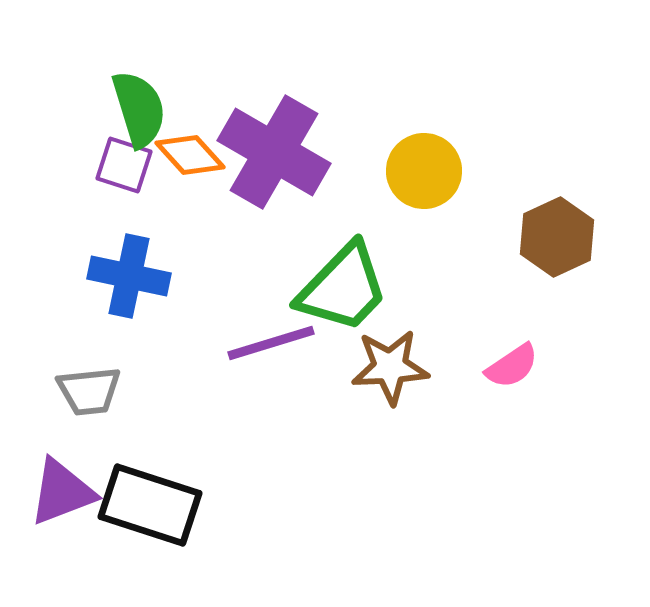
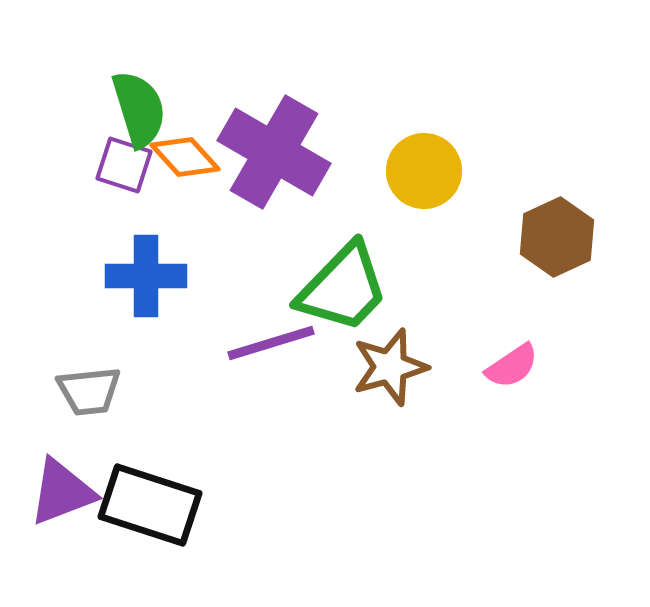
orange diamond: moved 5 px left, 2 px down
blue cross: moved 17 px right; rotated 12 degrees counterclockwise
brown star: rotated 12 degrees counterclockwise
